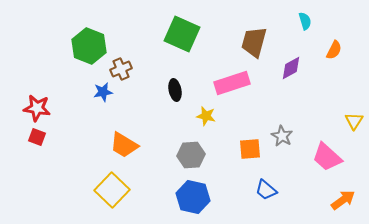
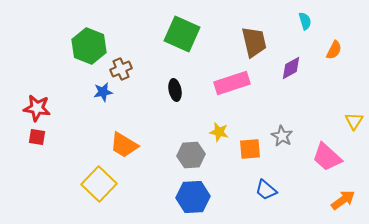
brown trapezoid: rotated 152 degrees clockwise
yellow star: moved 13 px right, 16 px down
red square: rotated 12 degrees counterclockwise
yellow square: moved 13 px left, 6 px up
blue hexagon: rotated 16 degrees counterclockwise
